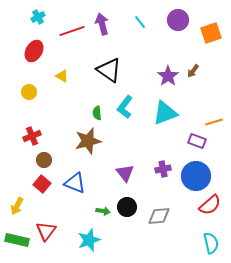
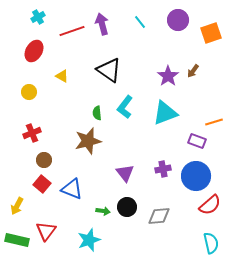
red cross: moved 3 px up
blue triangle: moved 3 px left, 6 px down
